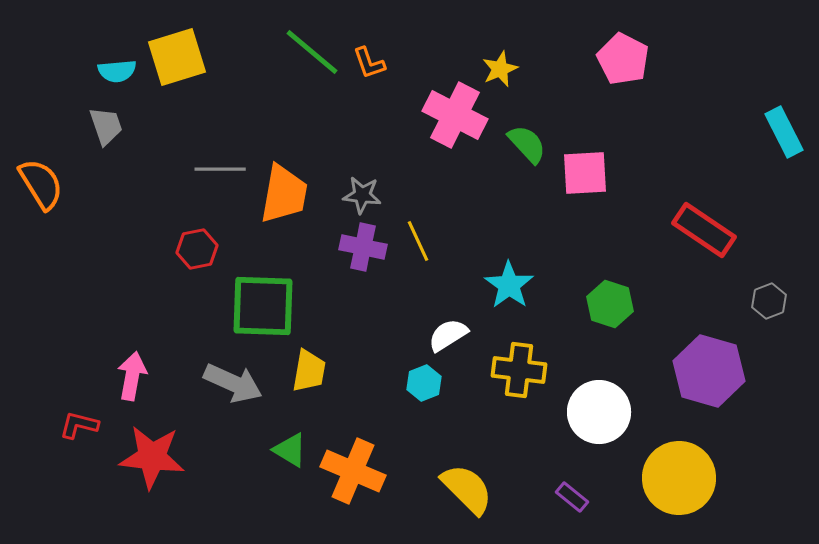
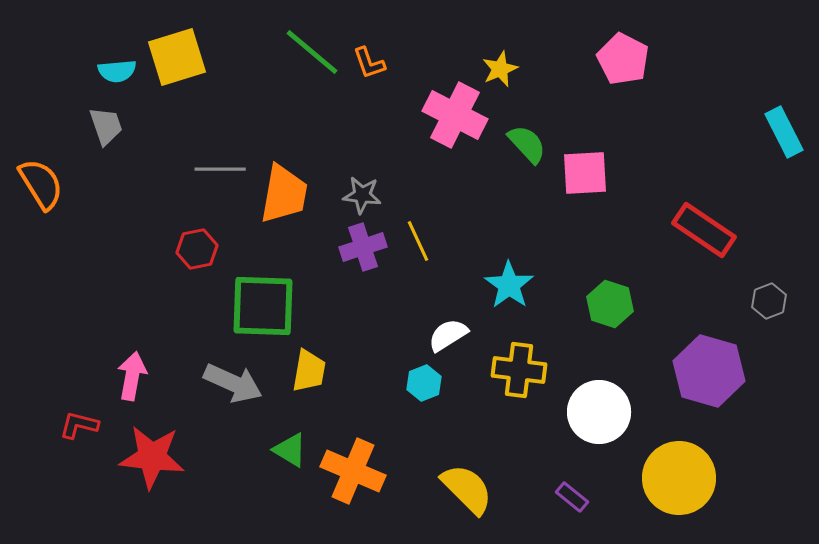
purple cross: rotated 30 degrees counterclockwise
